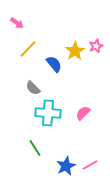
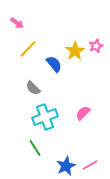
cyan cross: moved 3 px left, 4 px down; rotated 25 degrees counterclockwise
